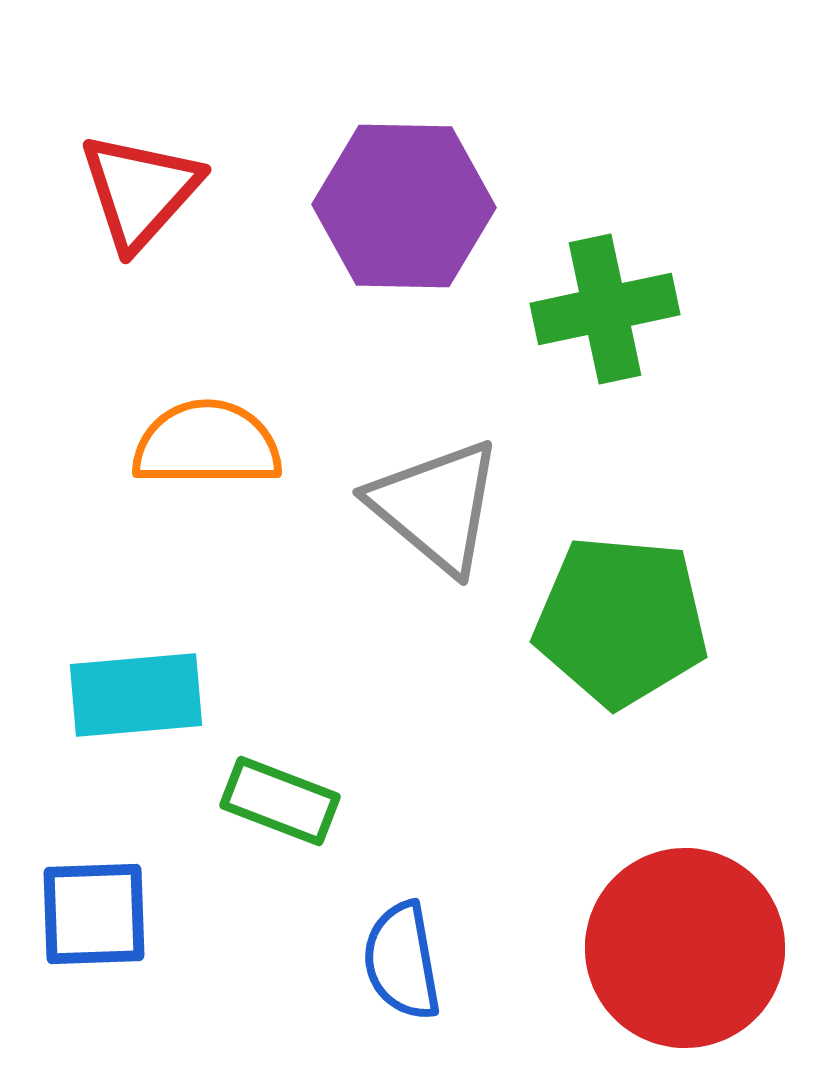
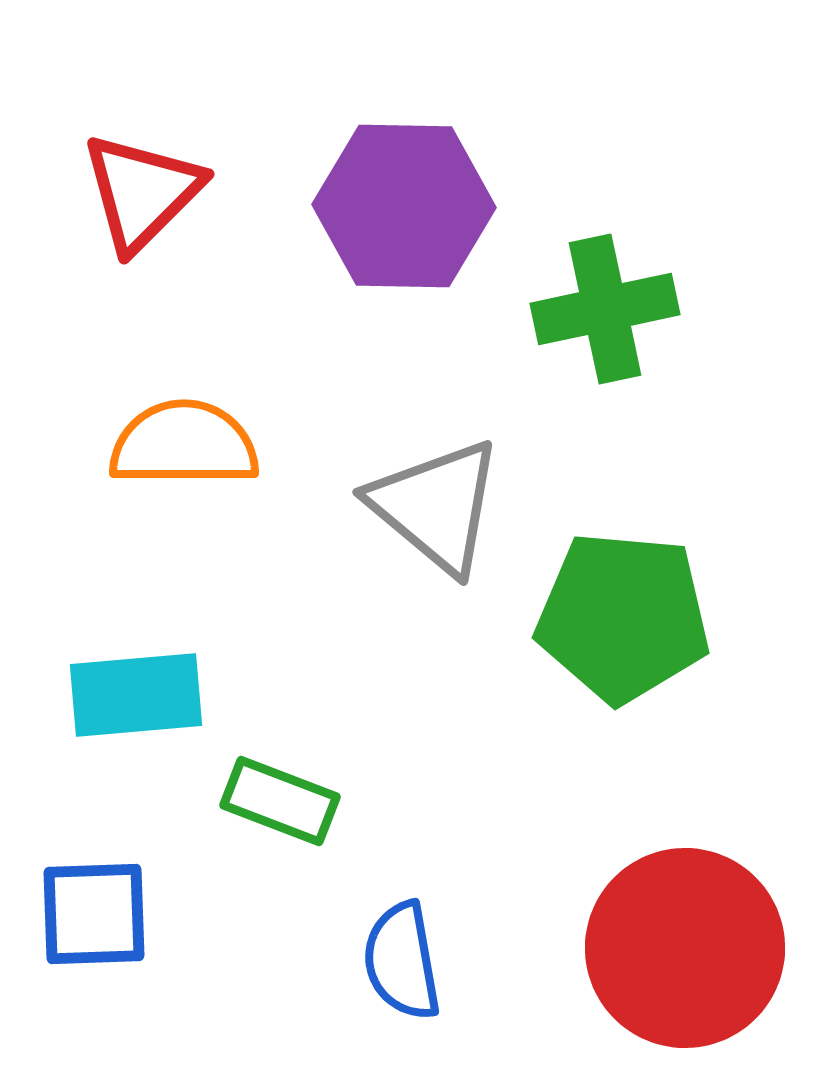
red triangle: moved 2 px right, 1 px down; rotated 3 degrees clockwise
orange semicircle: moved 23 px left
green pentagon: moved 2 px right, 4 px up
